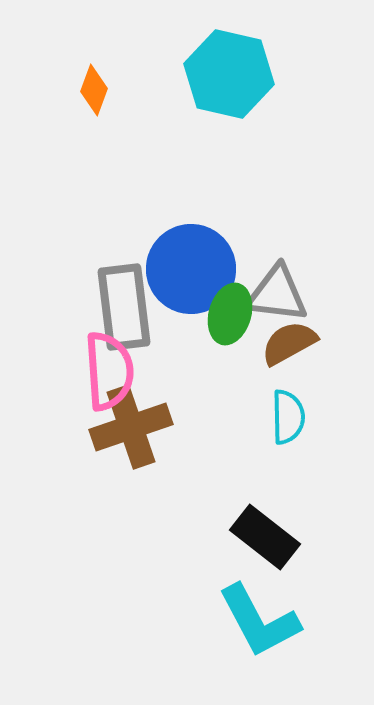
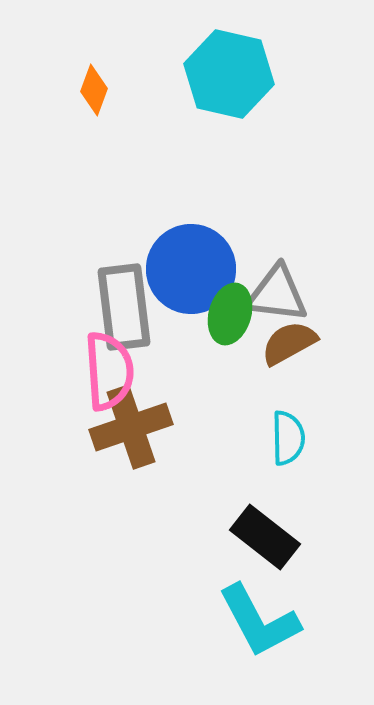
cyan semicircle: moved 21 px down
